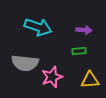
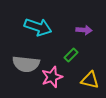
green rectangle: moved 8 px left, 4 px down; rotated 40 degrees counterclockwise
gray semicircle: moved 1 px right, 1 px down
yellow triangle: rotated 18 degrees clockwise
